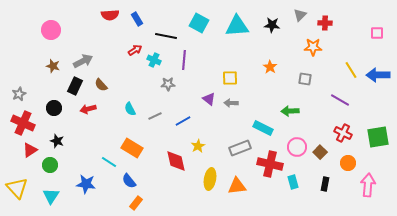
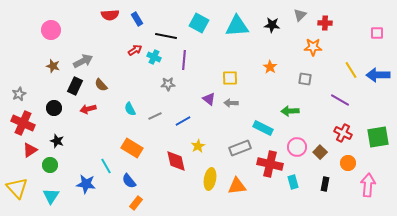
cyan cross at (154, 60): moved 3 px up
cyan line at (109, 162): moved 3 px left, 4 px down; rotated 28 degrees clockwise
